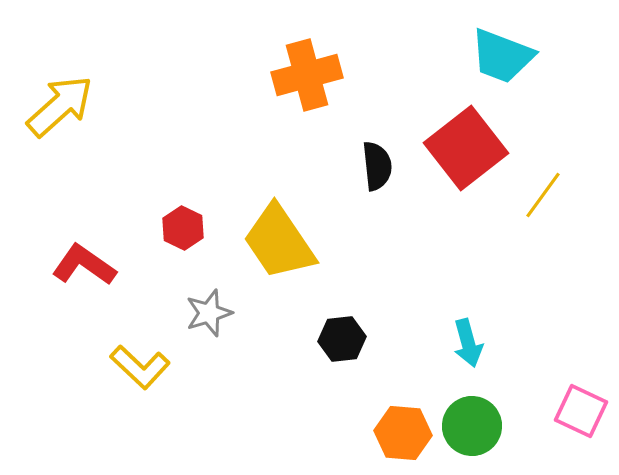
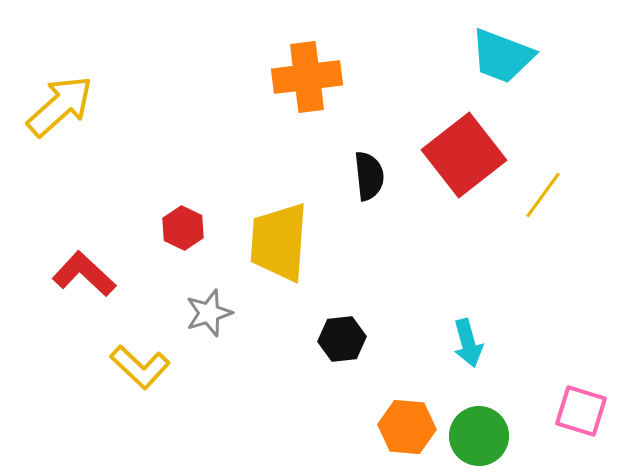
orange cross: moved 2 px down; rotated 8 degrees clockwise
red square: moved 2 px left, 7 px down
black semicircle: moved 8 px left, 10 px down
yellow trapezoid: rotated 38 degrees clockwise
red L-shape: moved 9 px down; rotated 8 degrees clockwise
pink square: rotated 8 degrees counterclockwise
green circle: moved 7 px right, 10 px down
orange hexagon: moved 4 px right, 6 px up
